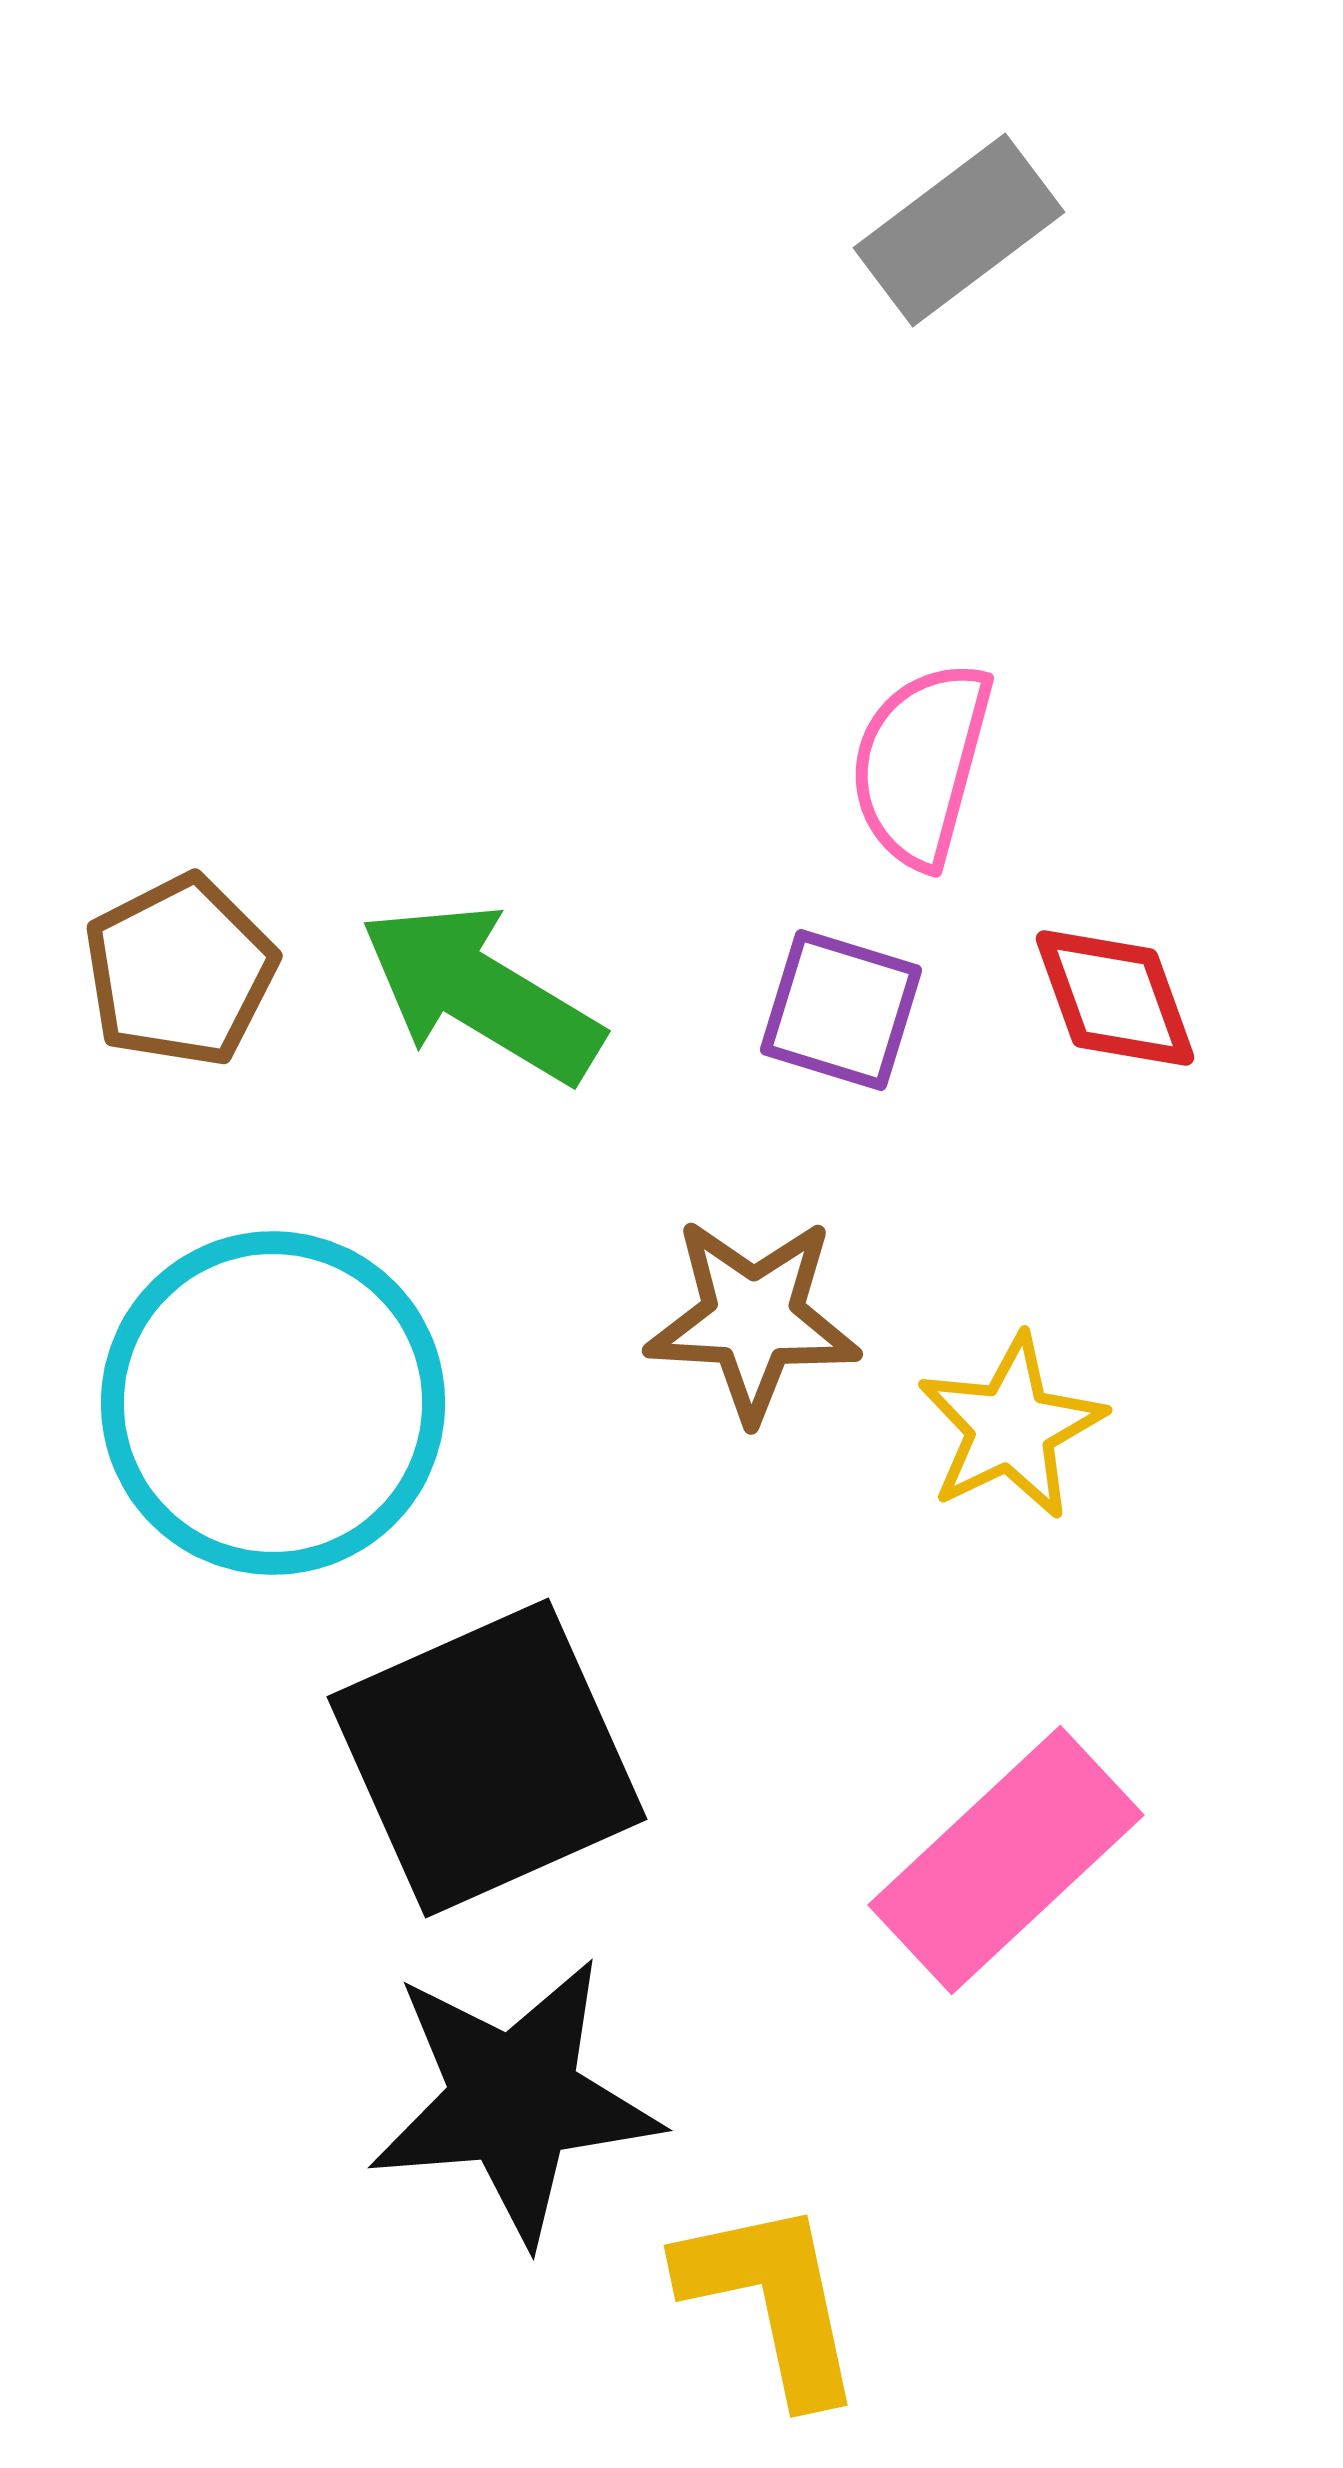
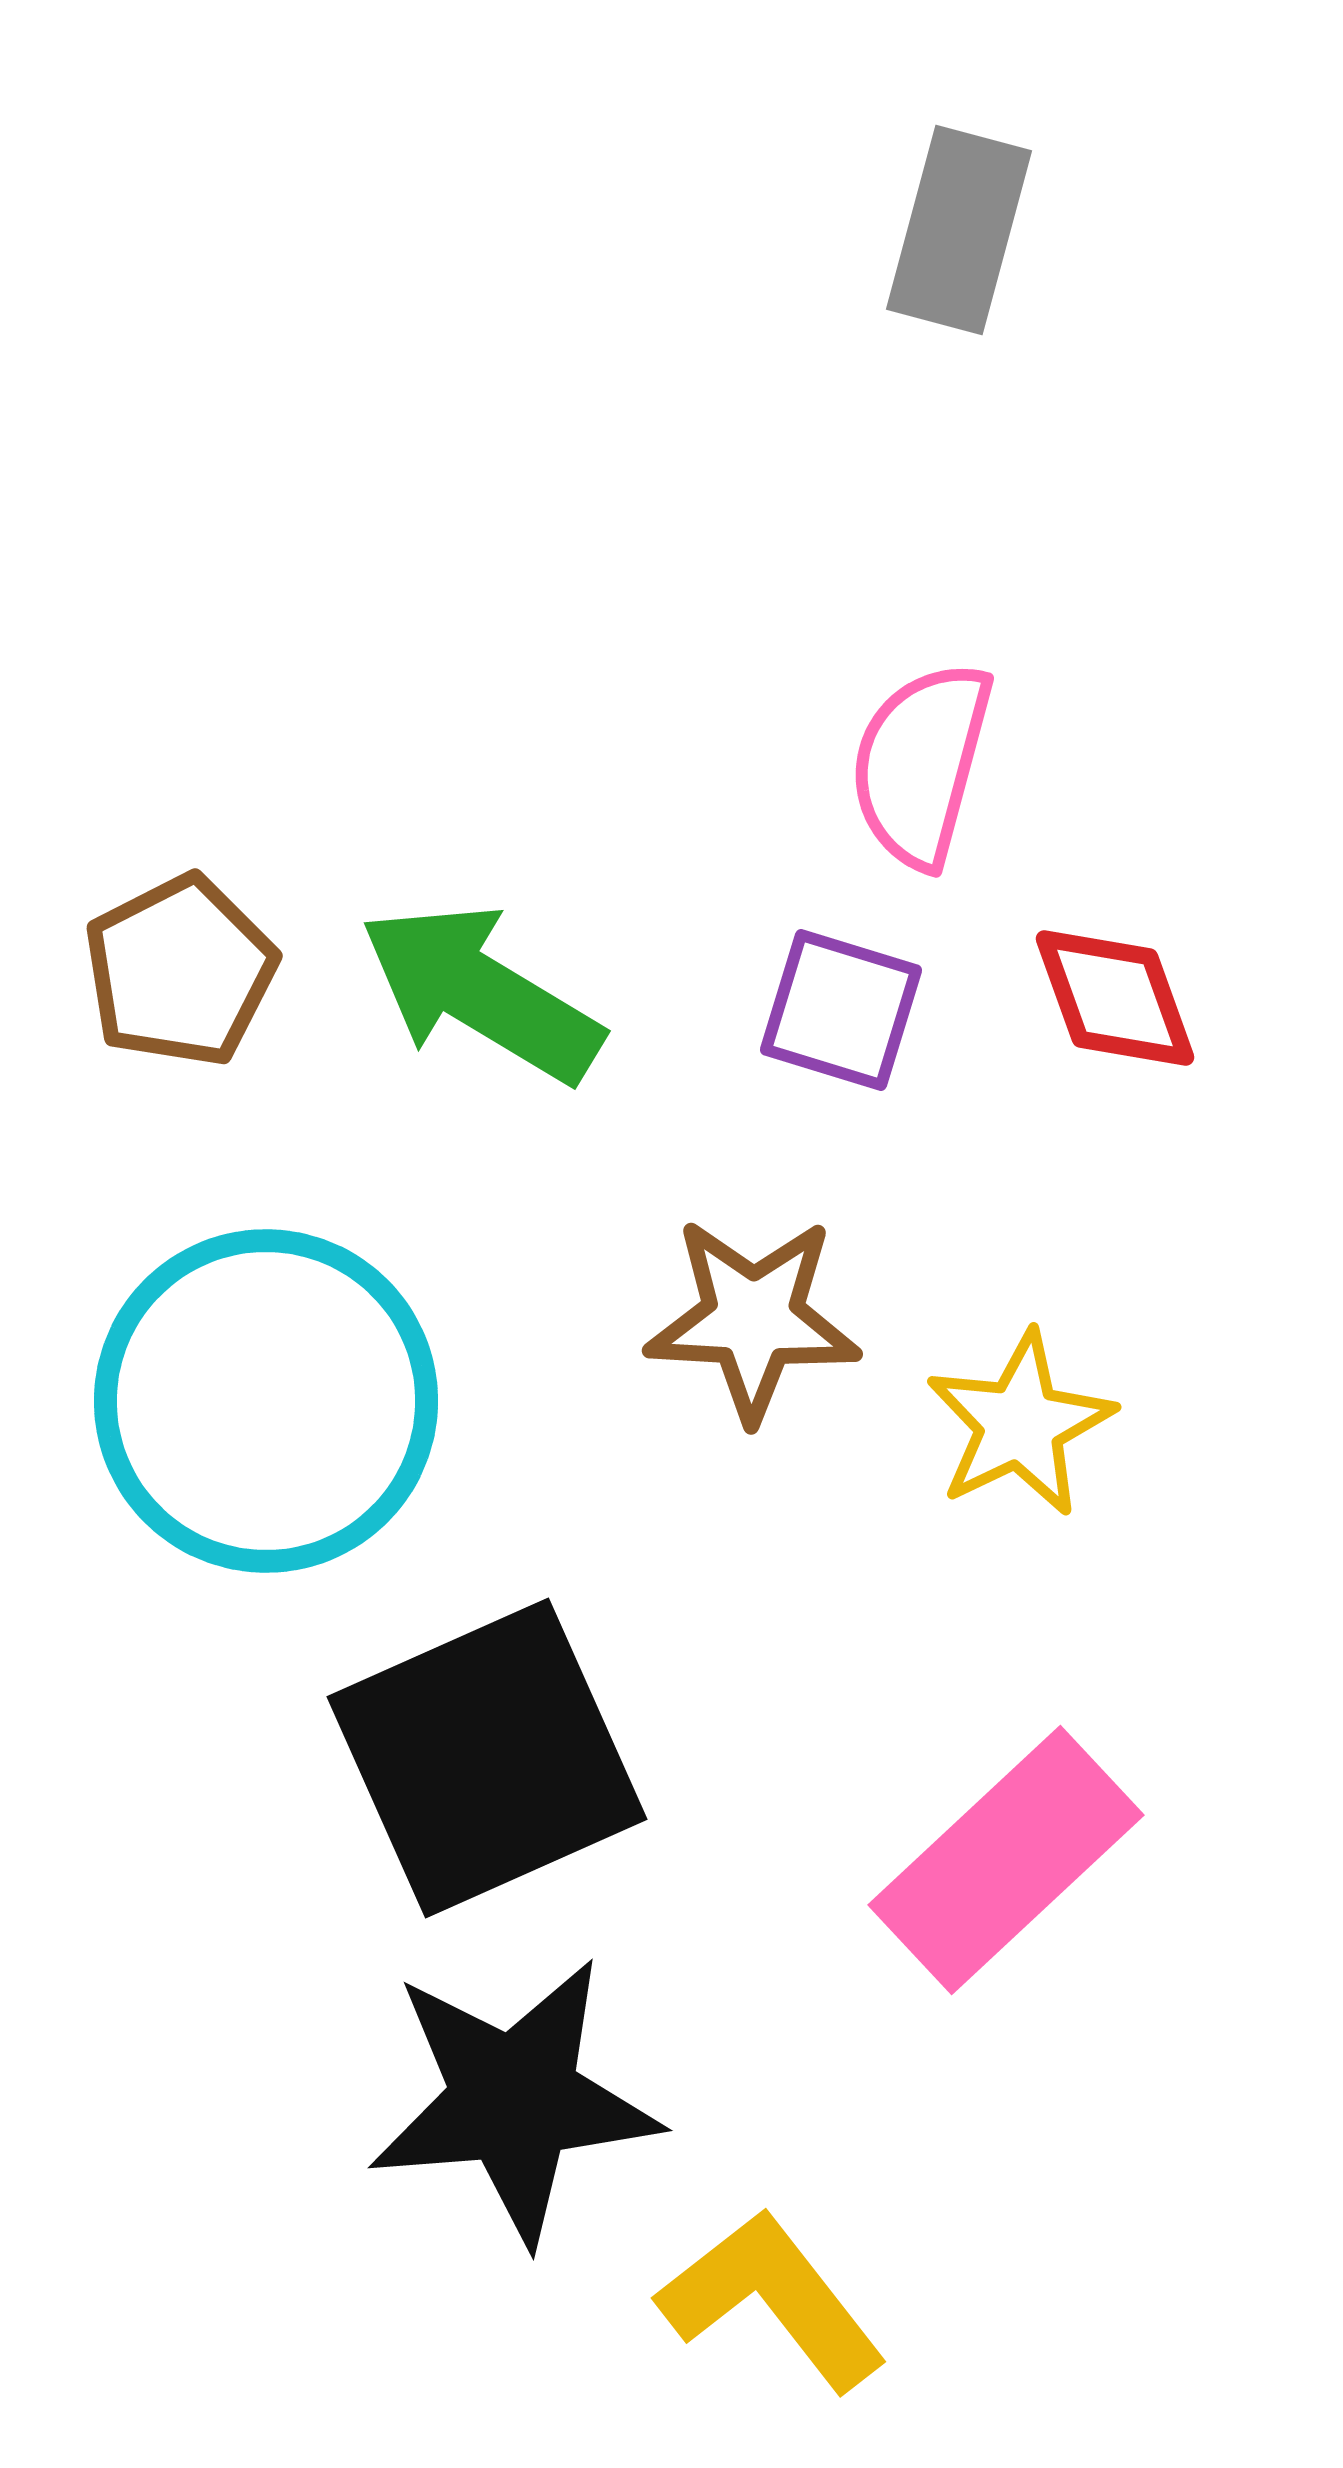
gray rectangle: rotated 38 degrees counterclockwise
cyan circle: moved 7 px left, 2 px up
yellow star: moved 9 px right, 3 px up
yellow L-shape: rotated 26 degrees counterclockwise
